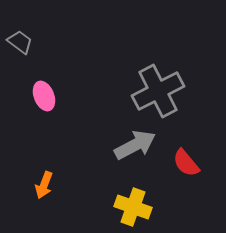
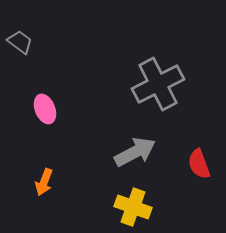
gray cross: moved 7 px up
pink ellipse: moved 1 px right, 13 px down
gray arrow: moved 7 px down
red semicircle: moved 13 px right, 1 px down; rotated 20 degrees clockwise
orange arrow: moved 3 px up
